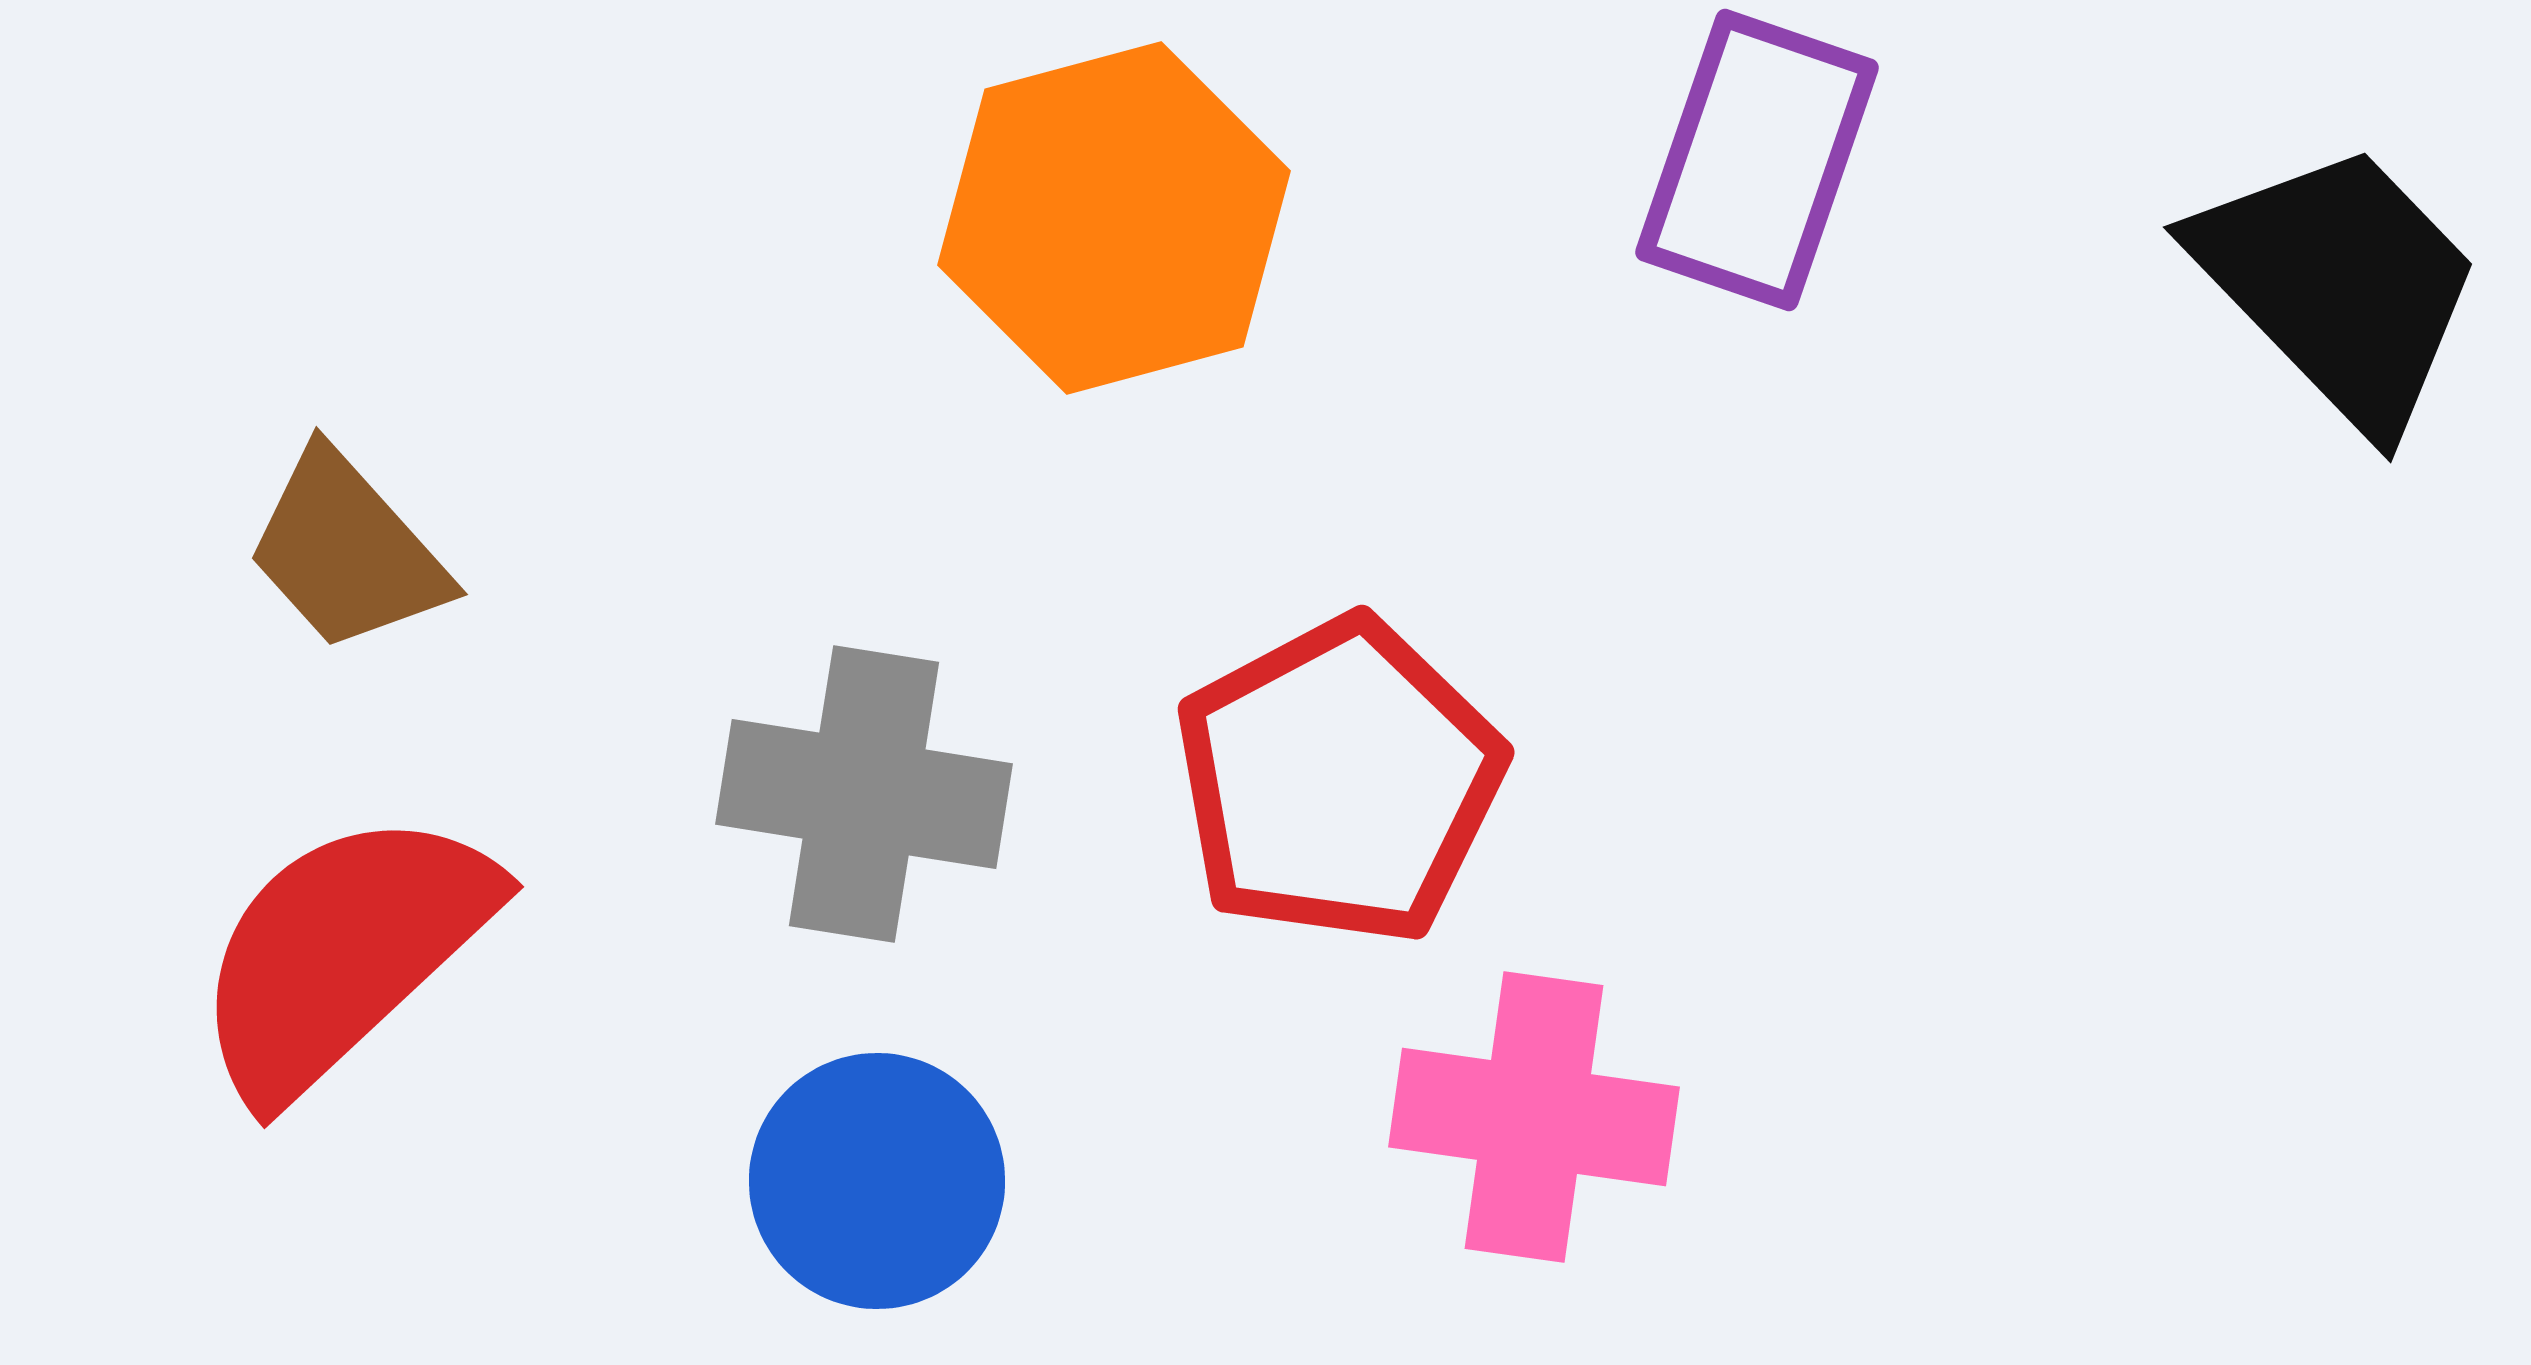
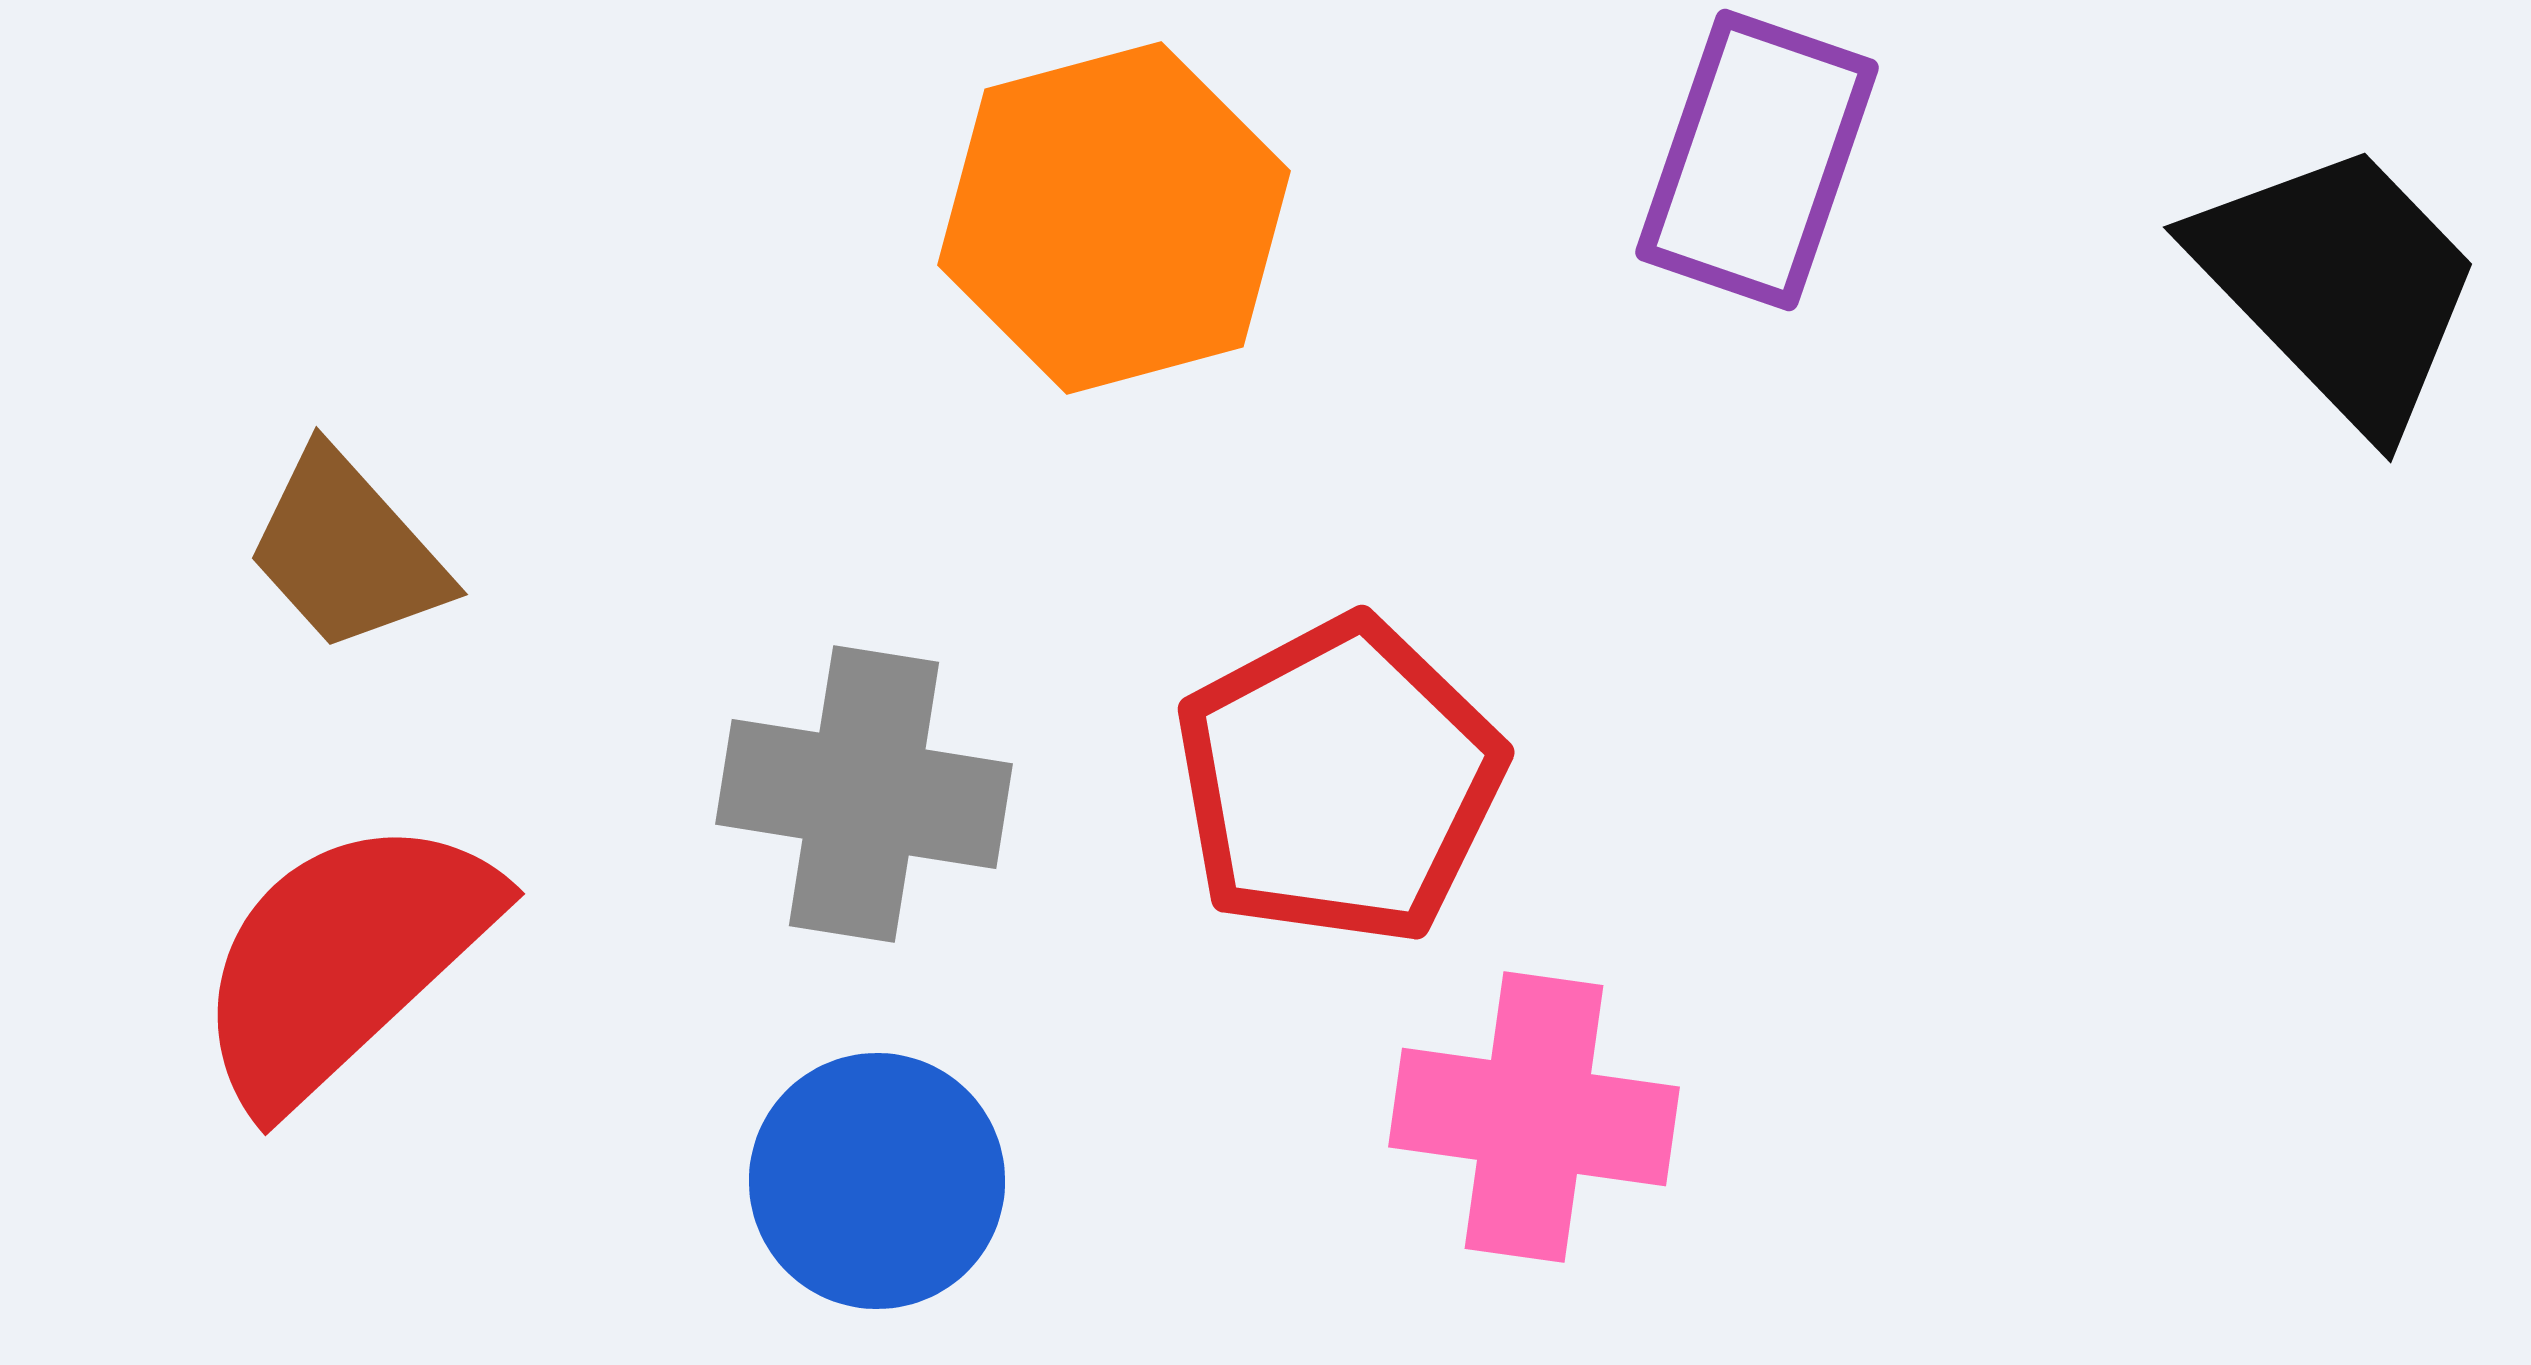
red semicircle: moved 1 px right, 7 px down
